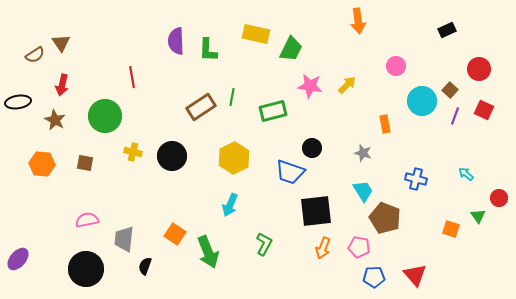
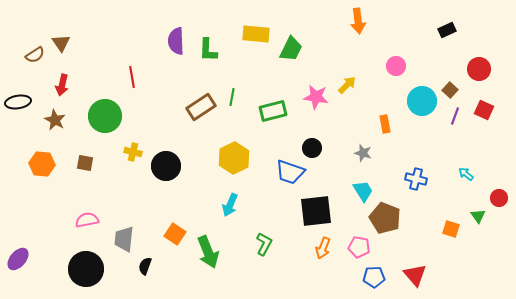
yellow rectangle at (256, 34): rotated 8 degrees counterclockwise
pink star at (310, 86): moved 6 px right, 11 px down
black circle at (172, 156): moved 6 px left, 10 px down
